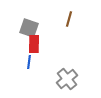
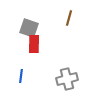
brown line: moved 1 px up
blue line: moved 8 px left, 14 px down
gray cross: rotated 25 degrees clockwise
